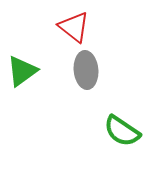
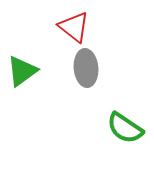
gray ellipse: moved 2 px up
green semicircle: moved 3 px right, 3 px up
